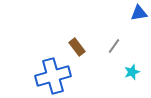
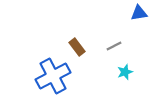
gray line: rotated 28 degrees clockwise
cyan star: moved 7 px left
blue cross: rotated 12 degrees counterclockwise
